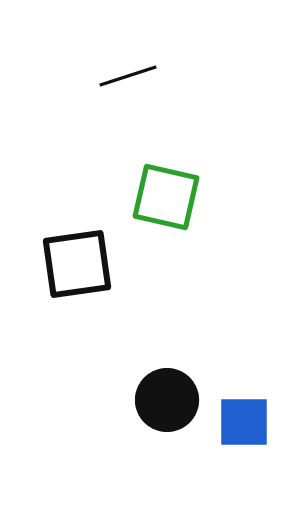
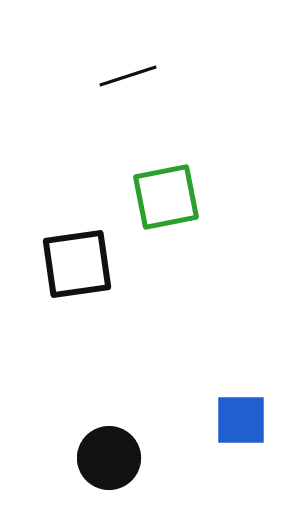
green square: rotated 24 degrees counterclockwise
black circle: moved 58 px left, 58 px down
blue square: moved 3 px left, 2 px up
